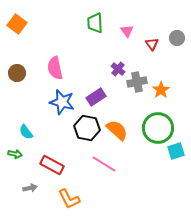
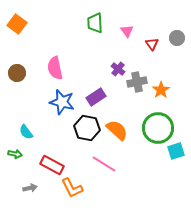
orange L-shape: moved 3 px right, 11 px up
